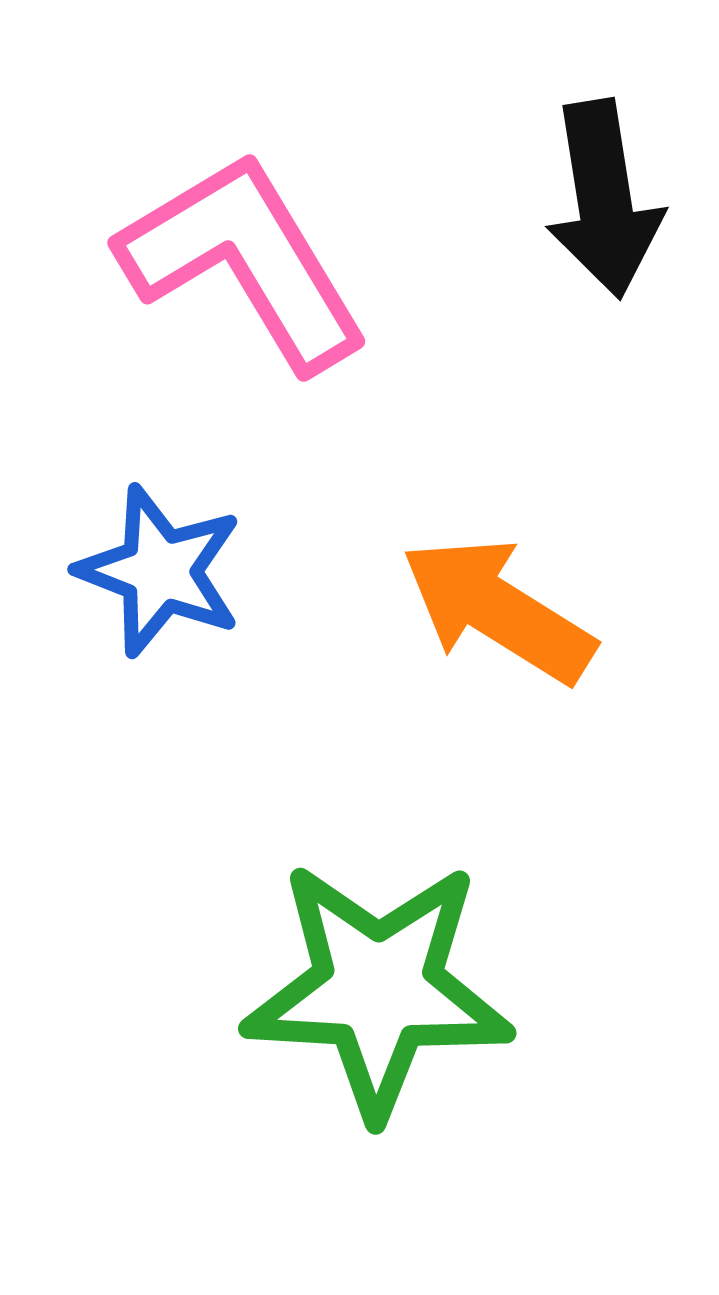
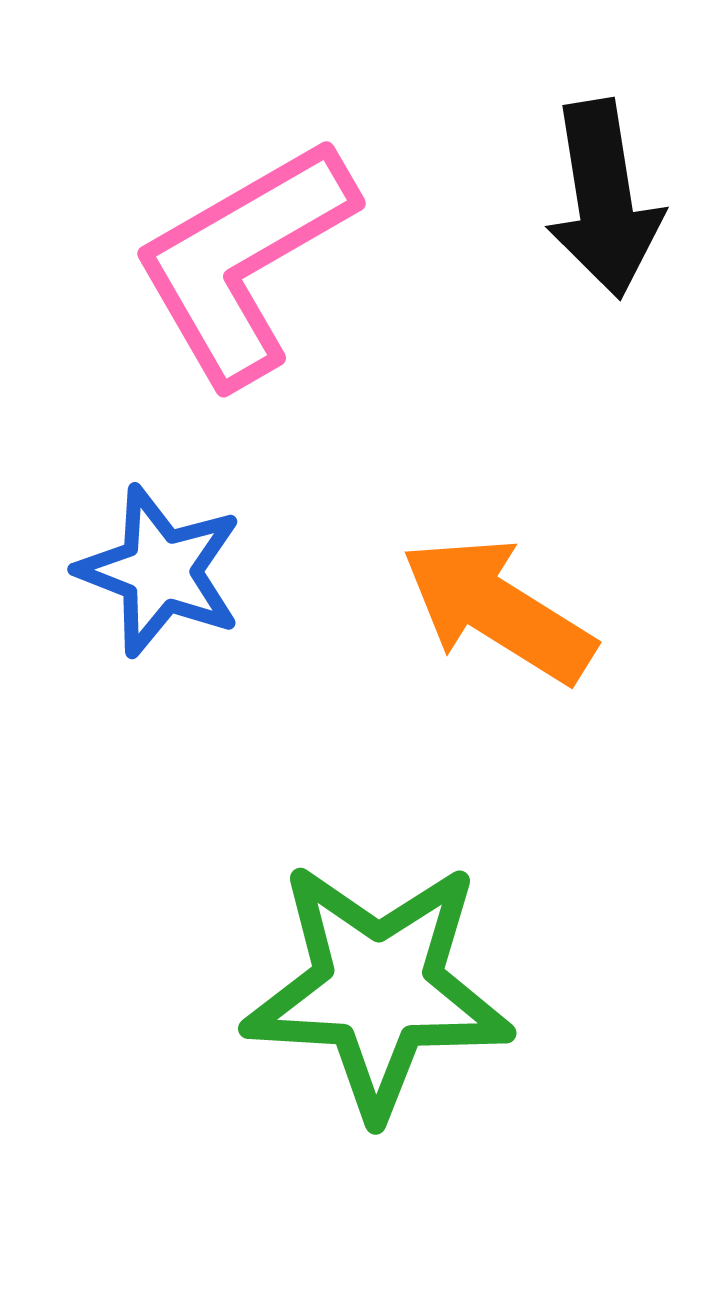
pink L-shape: rotated 89 degrees counterclockwise
